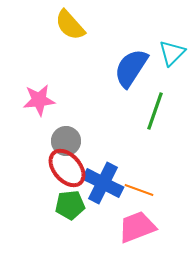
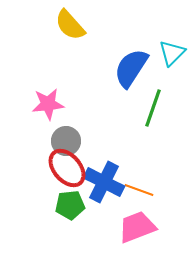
pink star: moved 9 px right, 4 px down
green line: moved 2 px left, 3 px up
blue cross: moved 1 px right, 1 px up
